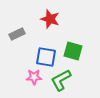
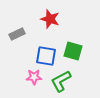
blue square: moved 1 px up
green L-shape: moved 1 px down
